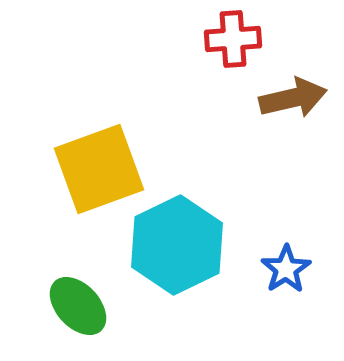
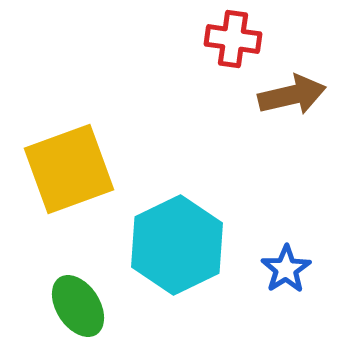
red cross: rotated 12 degrees clockwise
brown arrow: moved 1 px left, 3 px up
yellow square: moved 30 px left
green ellipse: rotated 10 degrees clockwise
